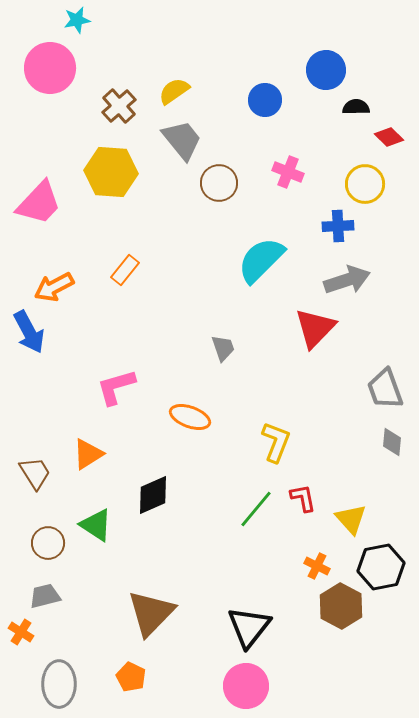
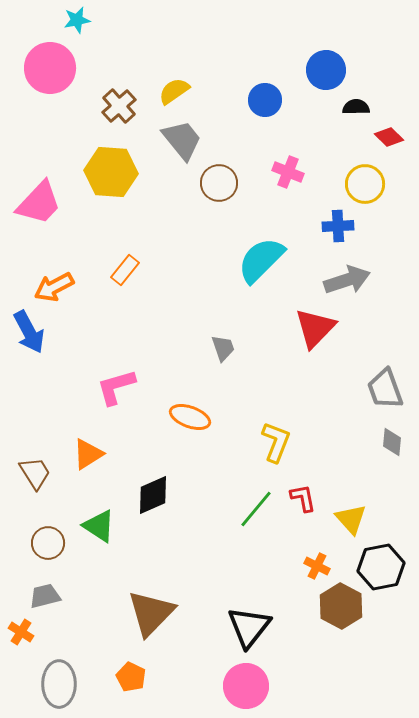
green triangle at (96, 525): moved 3 px right, 1 px down
